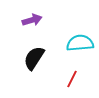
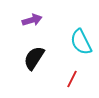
cyan semicircle: moved 1 px right, 1 px up; rotated 112 degrees counterclockwise
